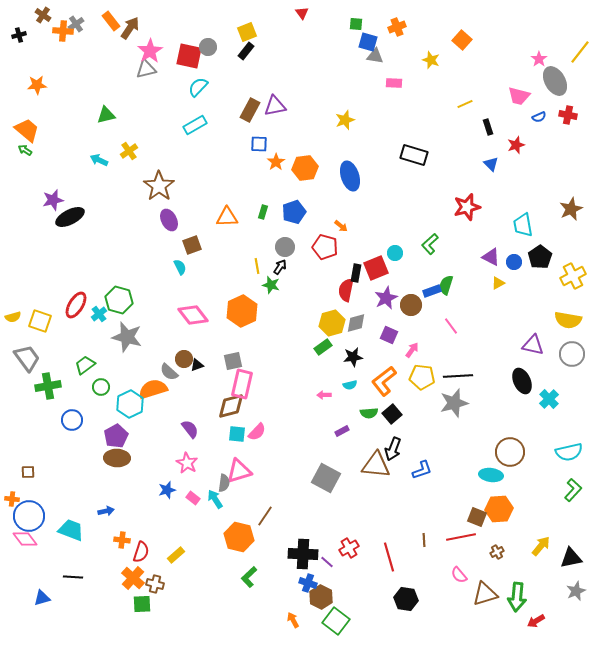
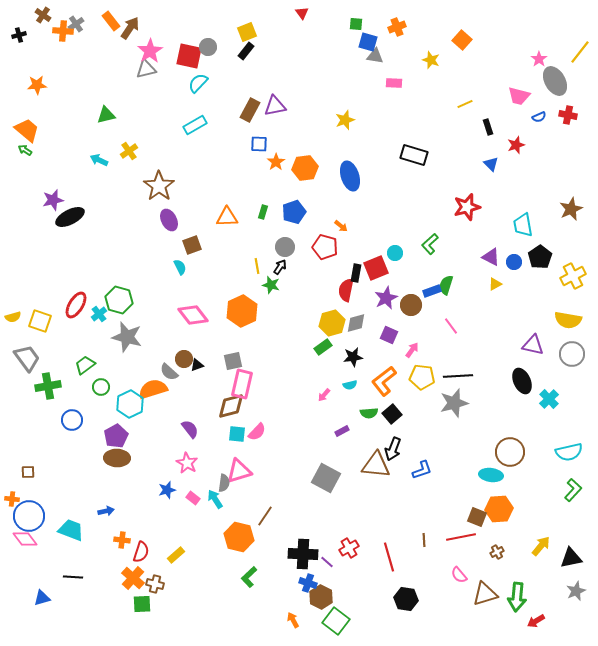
cyan semicircle at (198, 87): moved 4 px up
yellow triangle at (498, 283): moved 3 px left, 1 px down
pink arrow at (324, 395): rotated 48 degrees counterclockwise
